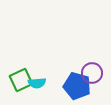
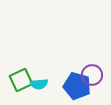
purple circle: moved 2 px down
cyan semicircle: moved 2 px right, 1 px down
